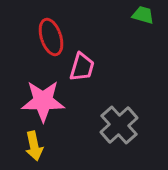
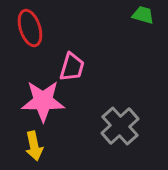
red ellipse: moved 21 px left, 9 px up
pink trapezoid: moved 10 px left
gray cross: moved 1 px right, 1 px down
